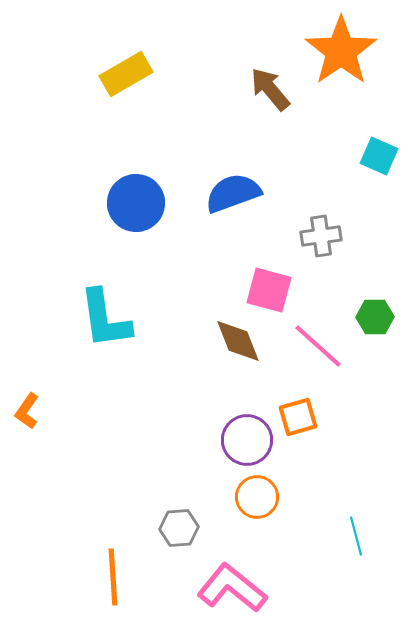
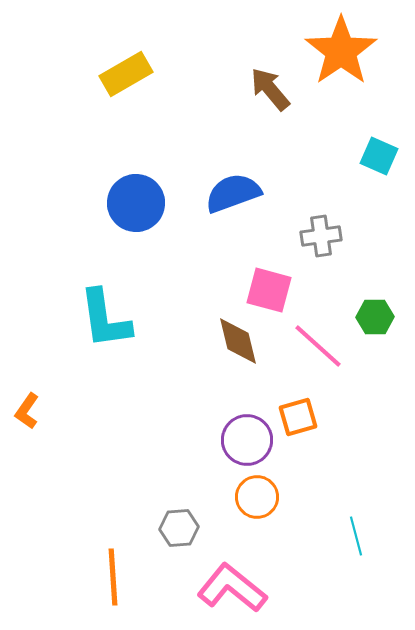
brown diamond: rotated 8 degrees clockwise
